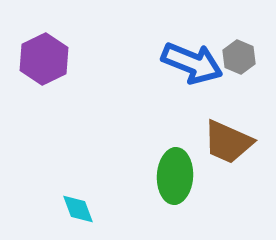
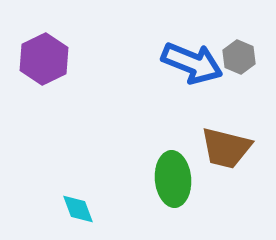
brown trapezoid: moved 2 px left, 6 px down; rotated 10 degrees counterclockwise
green ellipse: moved 2 px left, 3 px down; rotated 8 degrees counterclockwise
